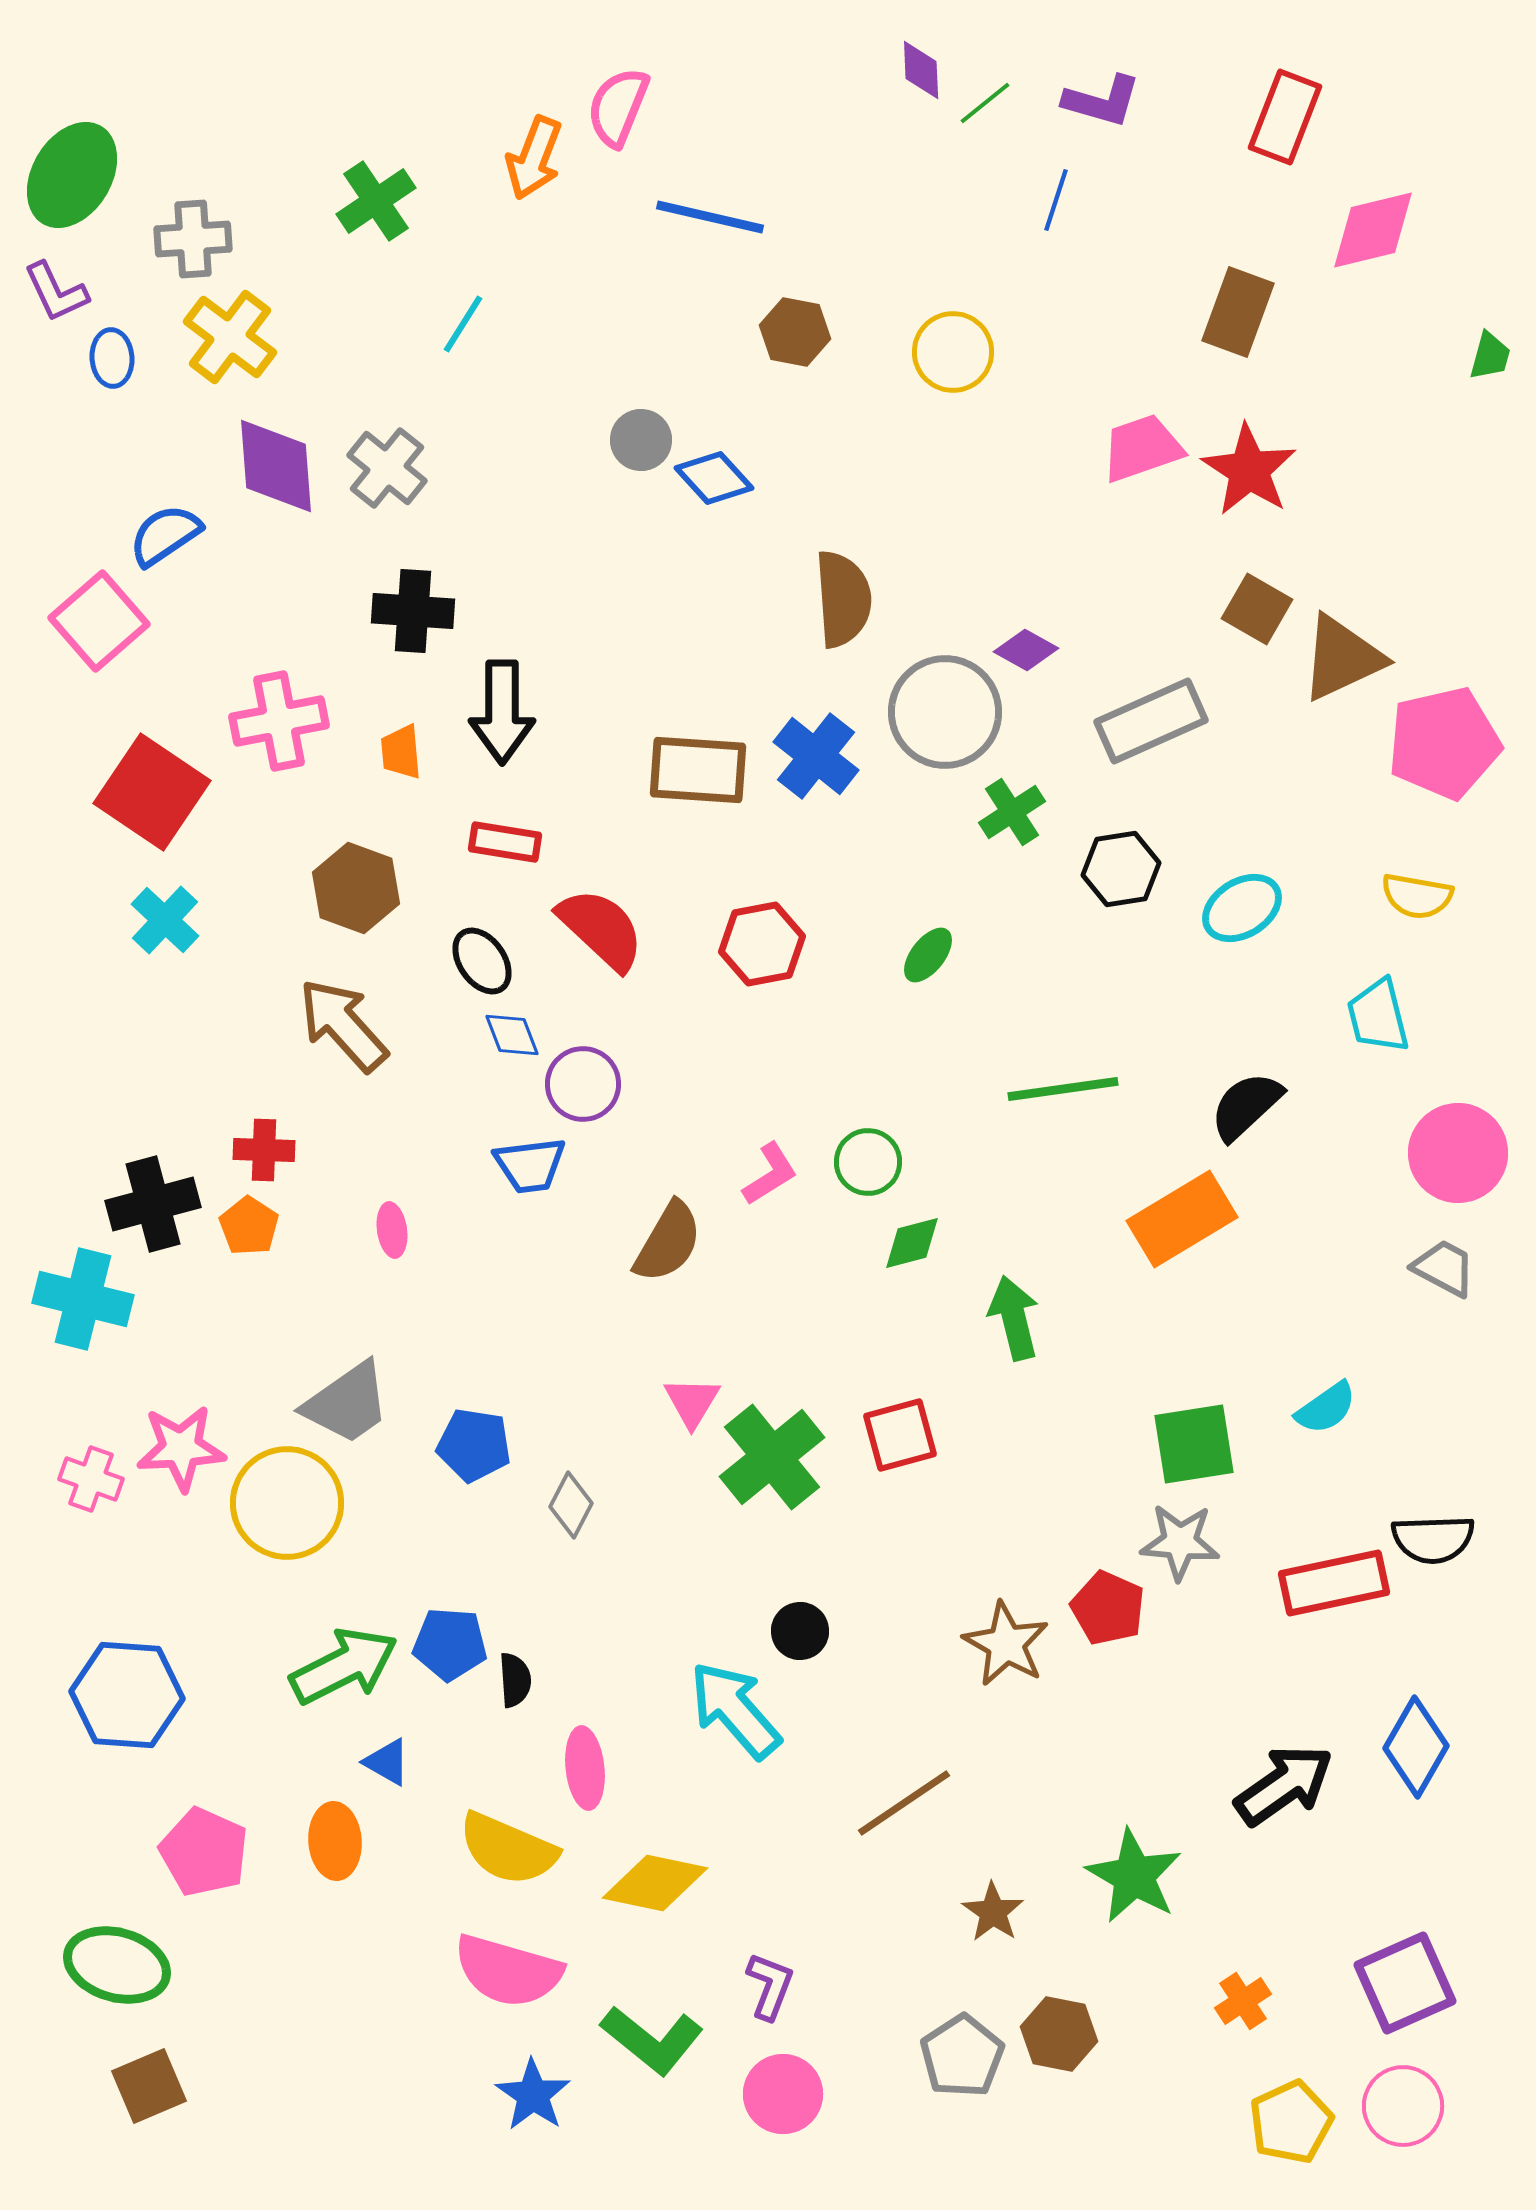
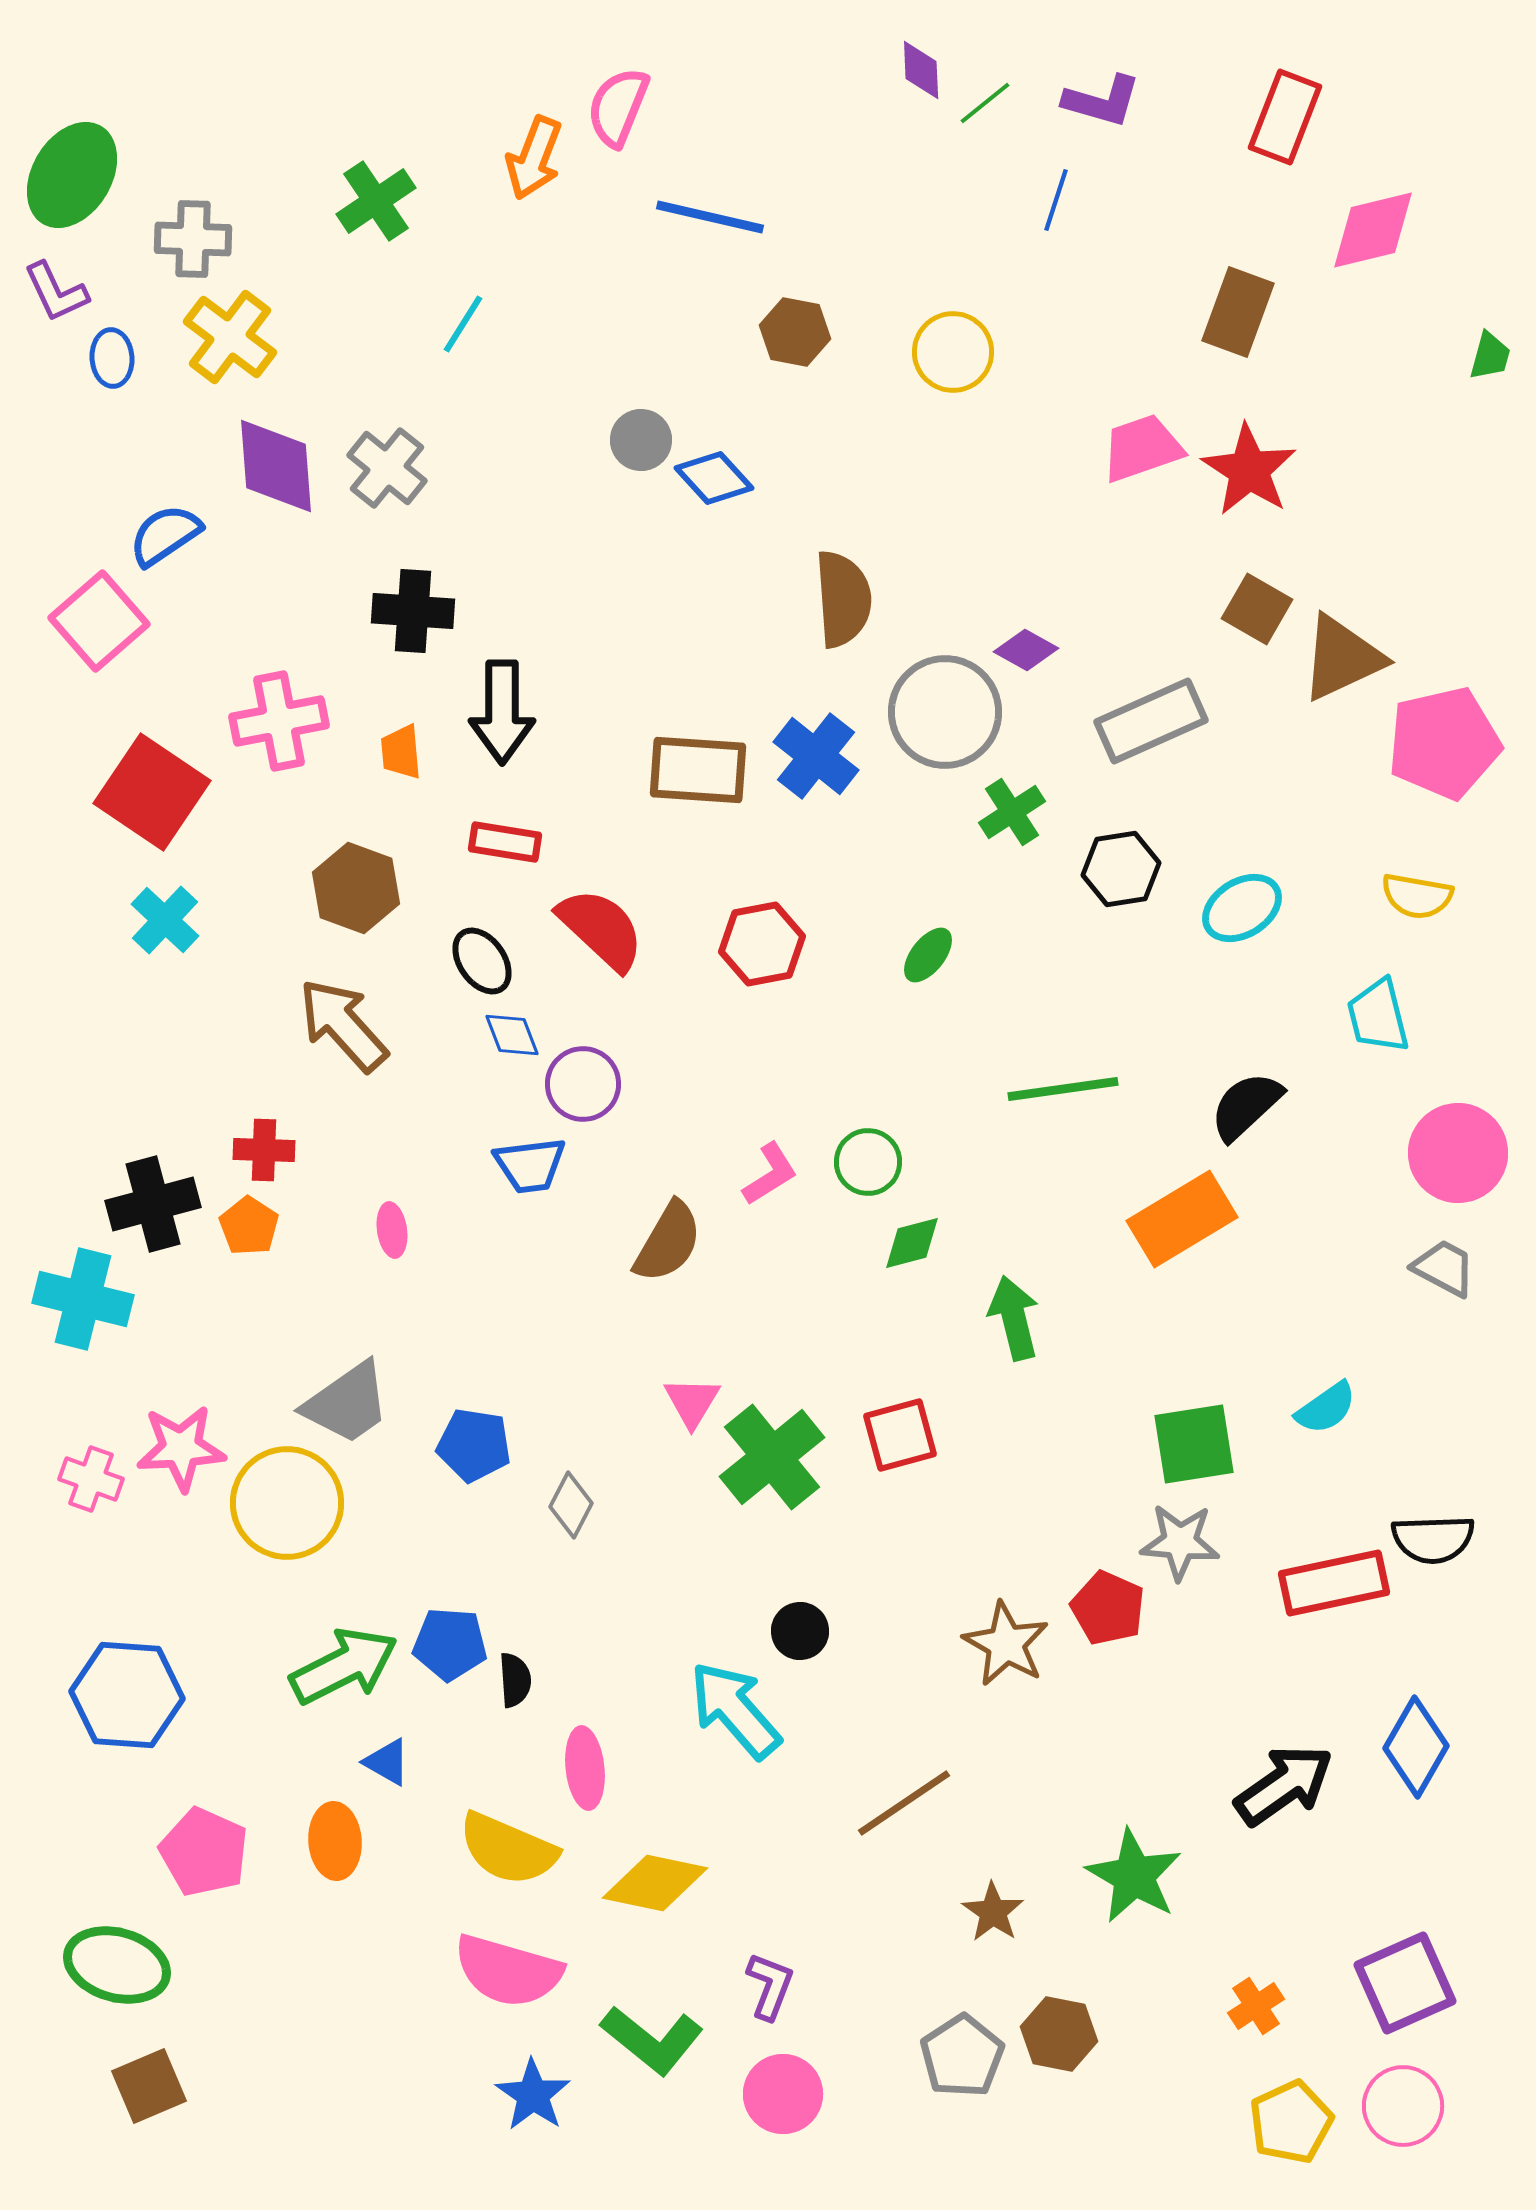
gray cross at (193, 239): rotated 6 degrees clockwise
orange cross at (1243, 2001): moved 13 px right, 5 px down
